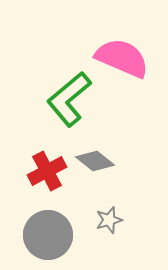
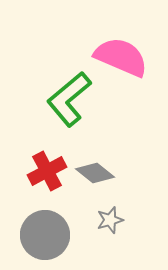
pink semicircle: moved 1 px left, 1 px up
gray diamond: moved 12 px down
gray star: moved 1 px right
gray circle: moved 3 px left
